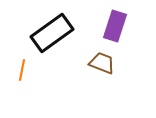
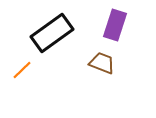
purple rectangle: moved 1 px up
orange line: rotated 35 degrees clockwise
